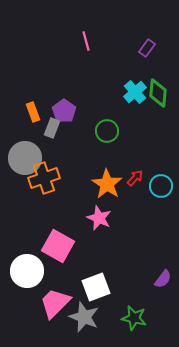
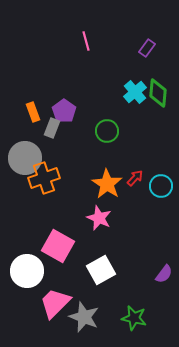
purple semicircle: moved 1 px right, 5 px up
white square: moved 5 px right, 17 px up; rotated 8 degrees counterclockwise
